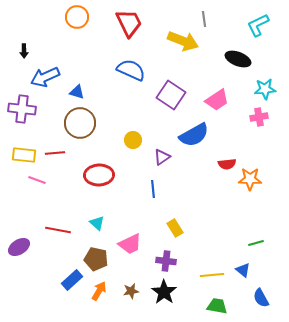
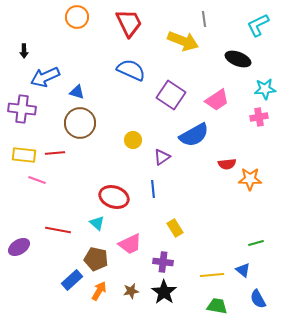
red ellipse at (99, 175): moved 15 px right, 22 px down; rotated 20 degrees clockwise
purple cross at (166, 261): moved 3 px left, 1 px down
blue semicircle at (261, 298): moved 3 px left, 1 px down
